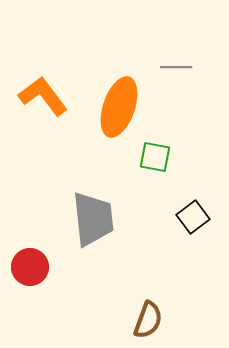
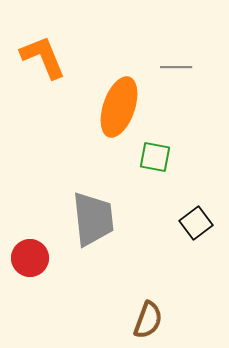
orange L-shape: moved 39 px up; rotated 15 degrees clockwise
black square: moved 3 px right, 6 px down
red circle: moved 9 px up
